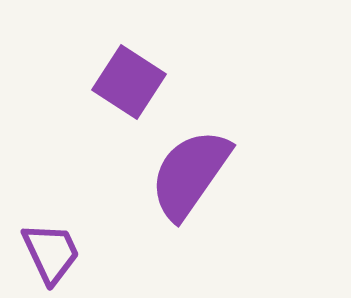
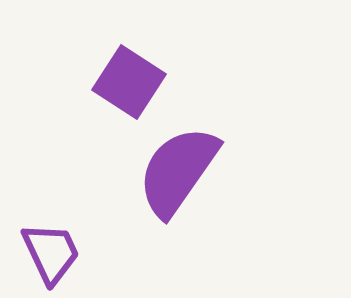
purple semicircle: moved 12 px left, 3 px up
